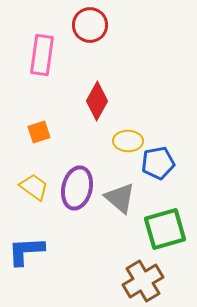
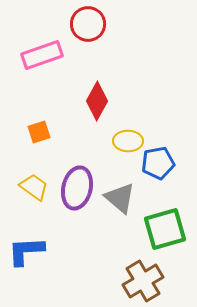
red circle: moved 2 px left, 1 px up
pink rectangle: rotated 63 degrees clockwise
